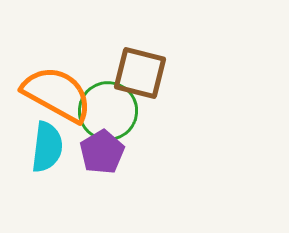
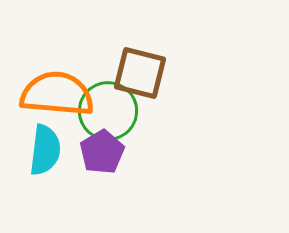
orange semicircle: rotated 24 degrees counterclockwise
cyan semicircle: moved 2 px left, 3 px down
